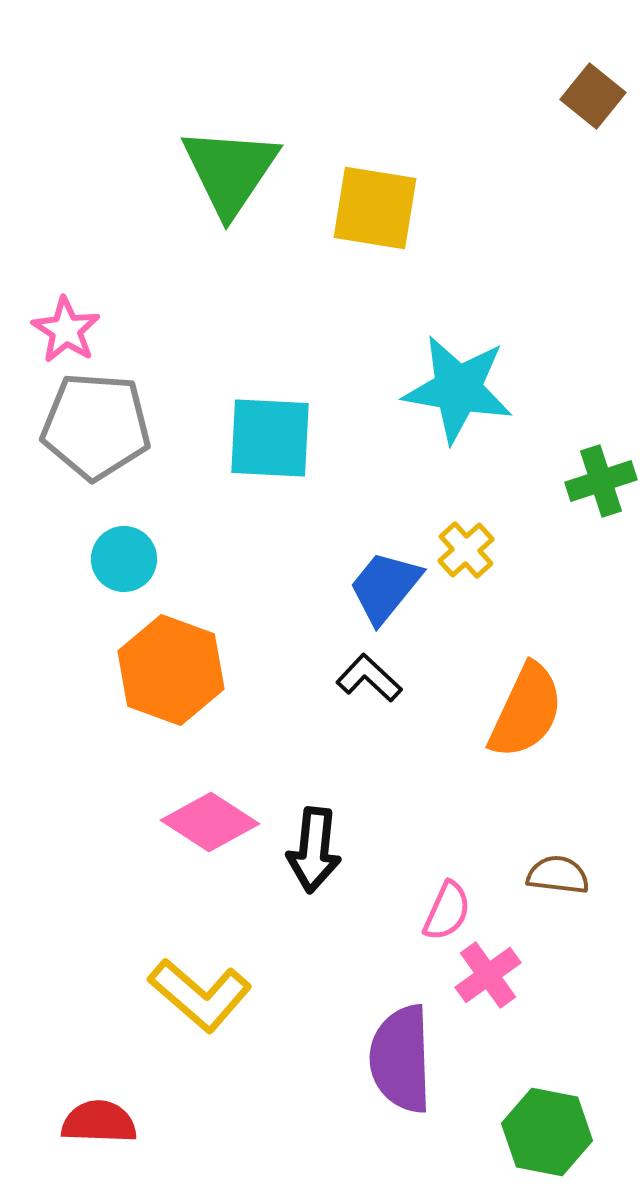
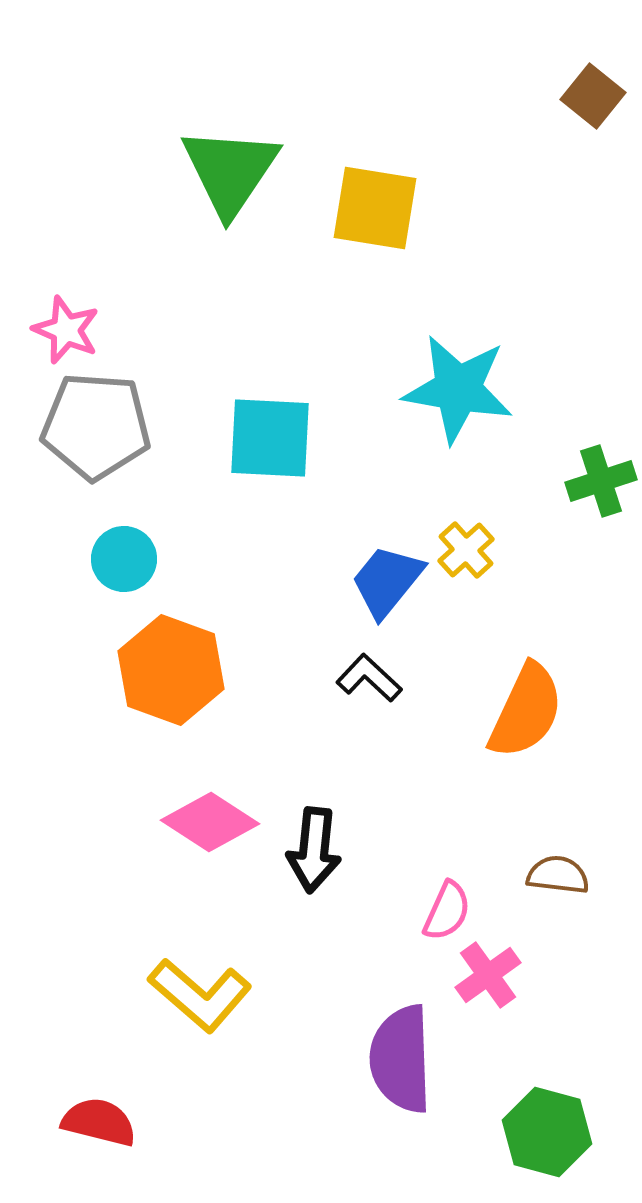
pink star: rotated 10 degrees counterclockwise
blue trapezoid: moved 2 px right, 6 px up
red semicircle: rotated 12 degrees clockwise
green hexagon: rotated 4 degrees clockwise
